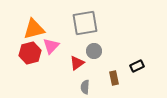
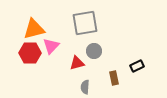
red hexagon: rotated 15 degrees clockwise
red triangle: rotated 21 degrees clockwise
